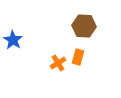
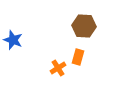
blue star: rotated 12 degrees counterclockwise
orange cross: moved 5 px down
